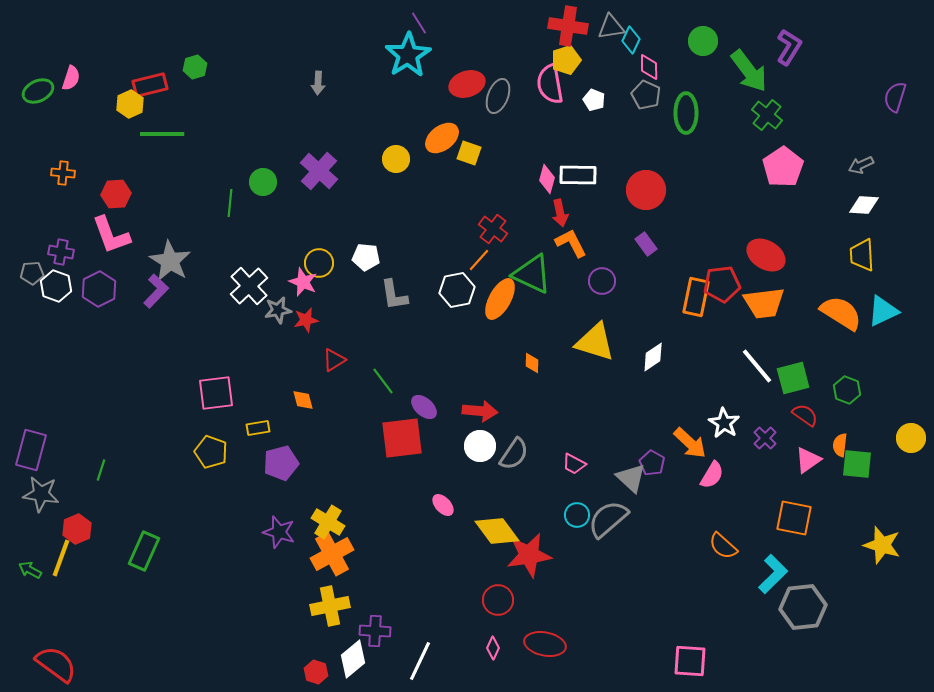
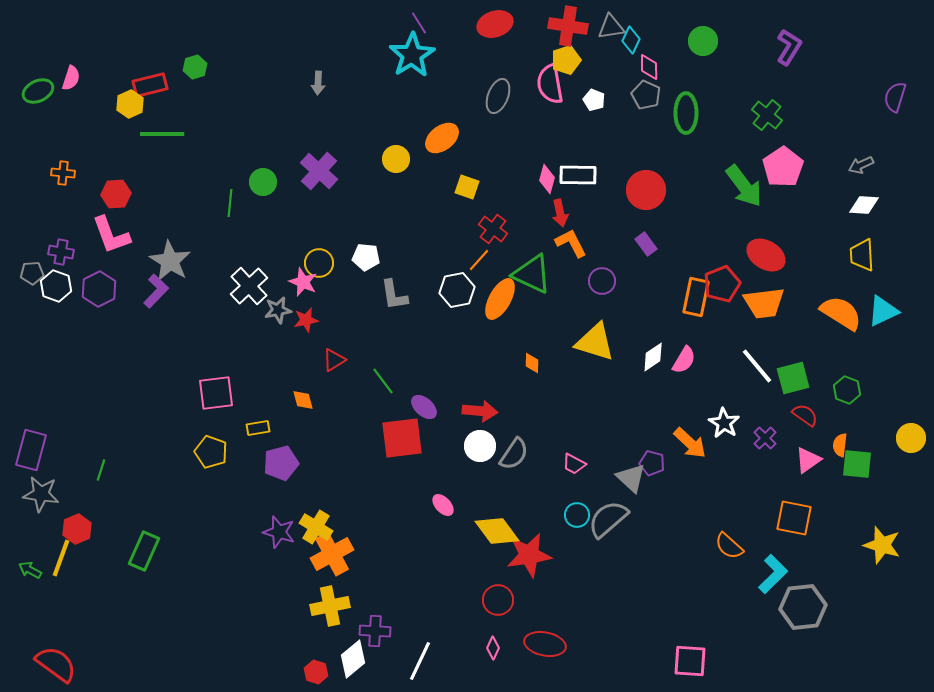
cyan star at (408, 55): moved 4 px right
green arrow at (749, 71): moved 5 px left, 115 px down
red ellipse at (467, 84): moved 28 px right, 60 px up
yellow square at (469, 153): moved 2 px left, 34 px down
red pentagon at (722, 284): rotated 15 degrees counterclockwise
purple pentagon at (652, 463): rotated 15 degrees counterclockwise
pink semicircle at (712, 475): moved 28 px left, 115 px up
yellow cross at (328, 522): moved 12 px left, 5 px down
orange semicircle at (723, 546): moved 6 px right
